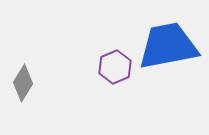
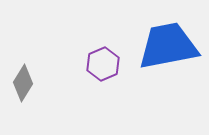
purple hexagon: moved 12 px left, 3 px up
